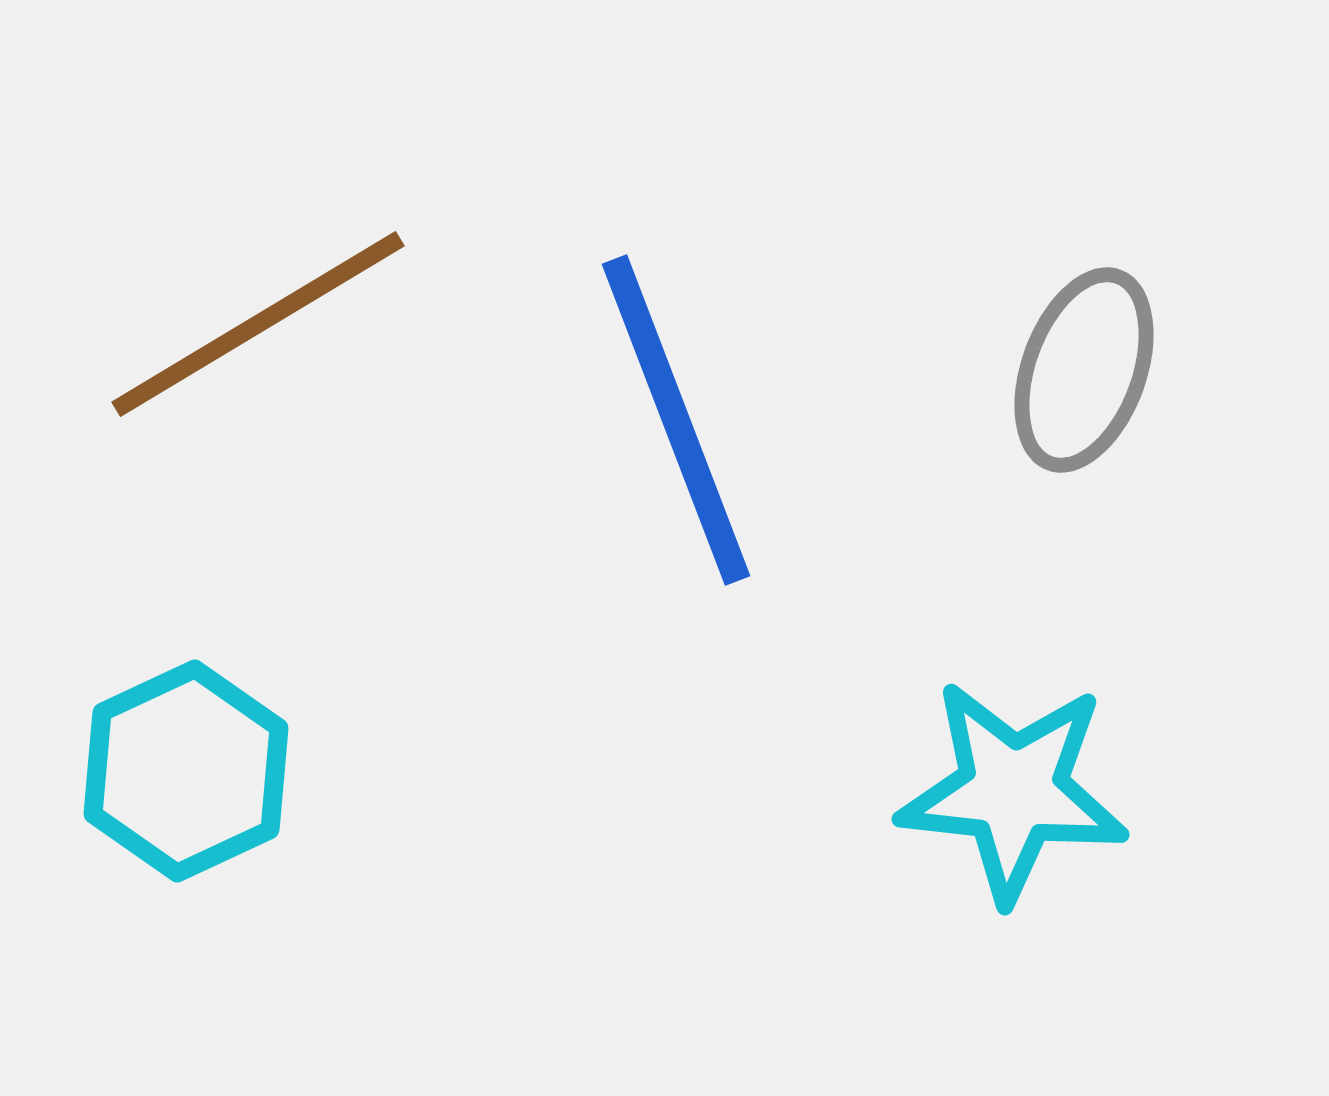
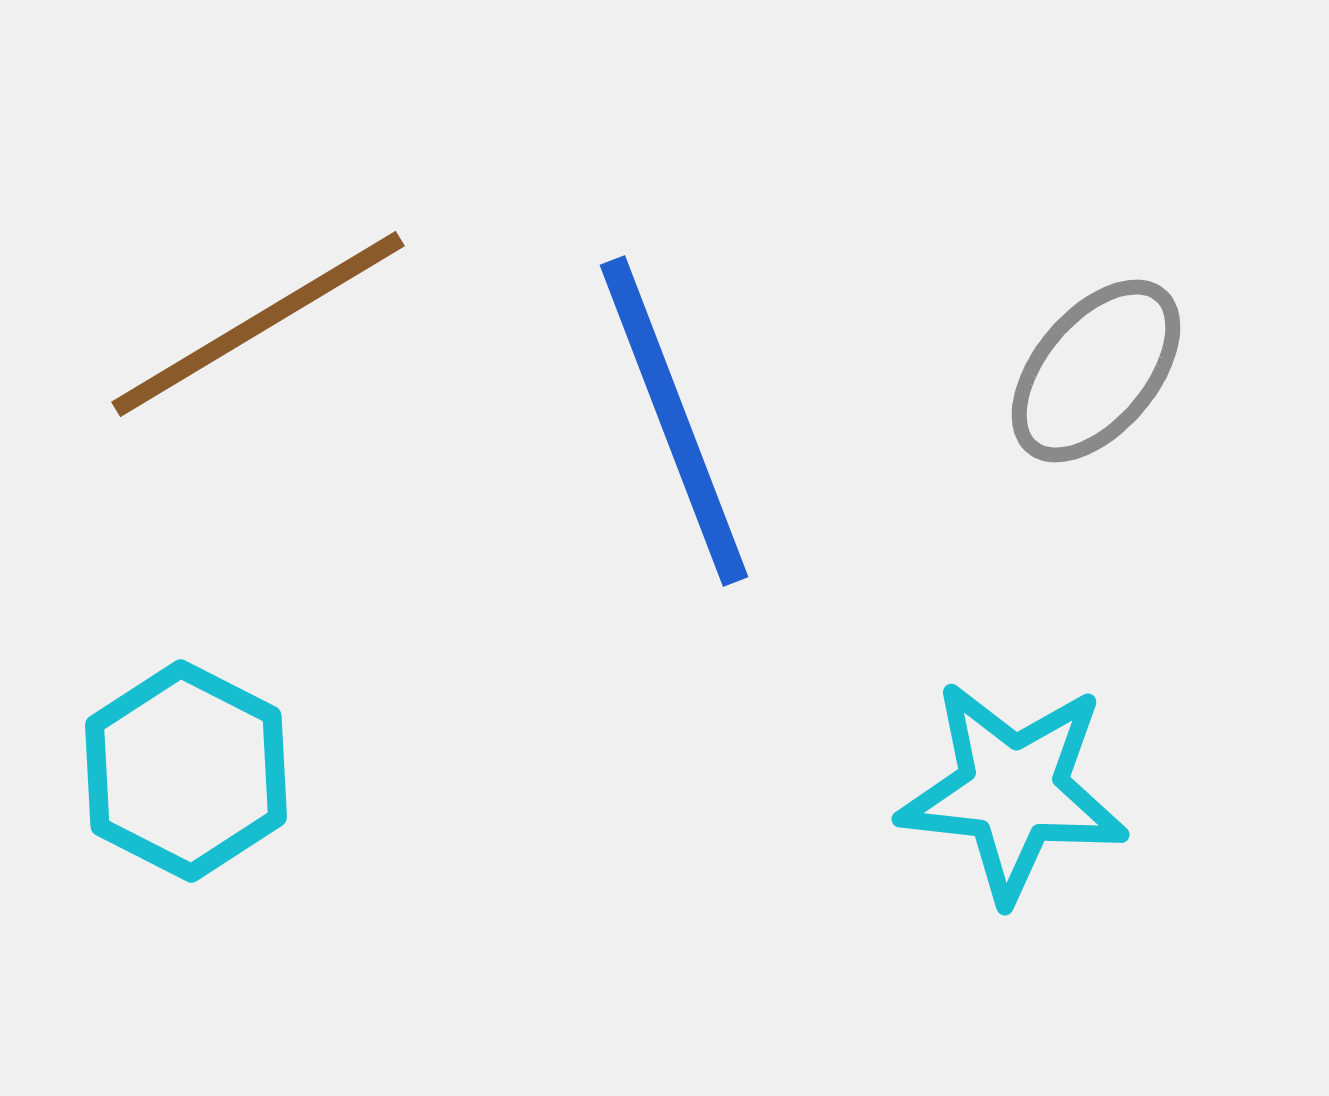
gray ellipse: moved 12 px right, 1 px down; rotated 20 degrees clockwise
blue line: moved 2 px left, 1 px down
cyan hexagon: rotated 8 degrees counterclockwise
